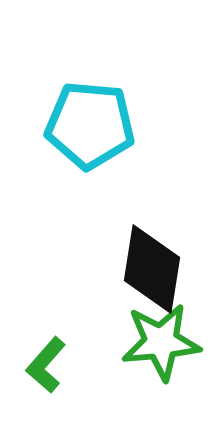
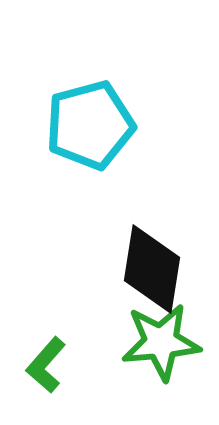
cyan pentagon: rotated 20 degrees counterclockwise
